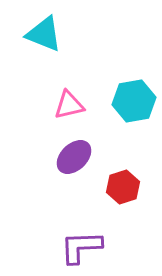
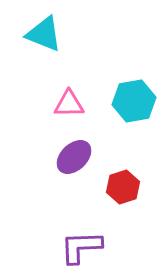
pink triangle: moved 1 px up; rotated 12 degrees clockwise
